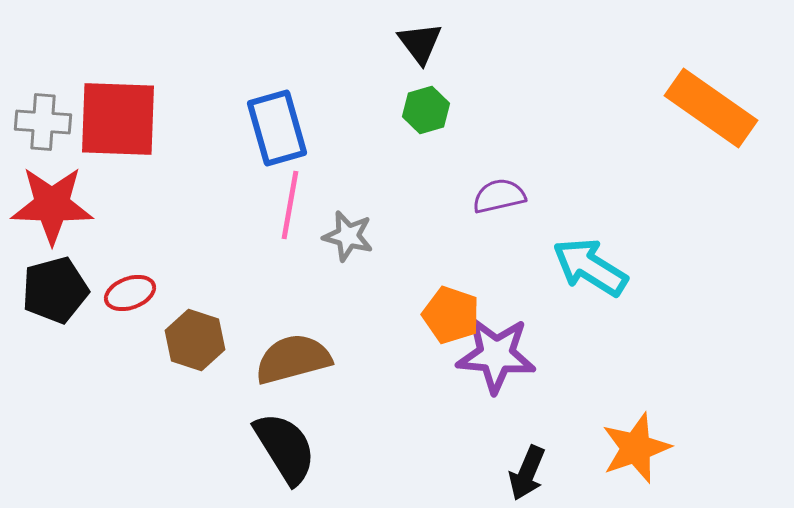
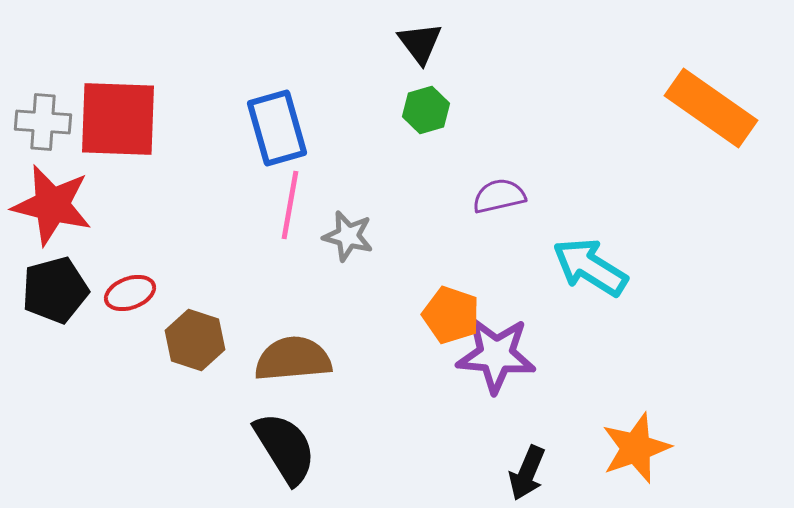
red star: rotated 12 degrees clockwise
brown semicircle: rotated 10 degrees clockwise
